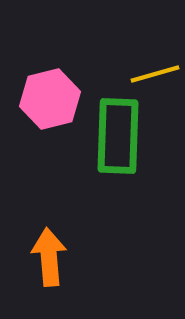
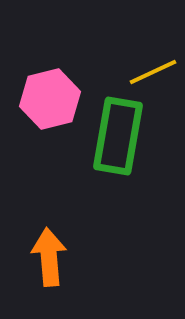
yellow line: moved 2 px left, 2 px up; rotated 9 degrees counterclockwise
green rectangle: rotated 8 degrees clockwise
